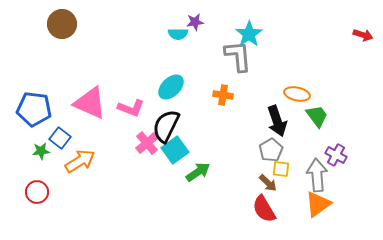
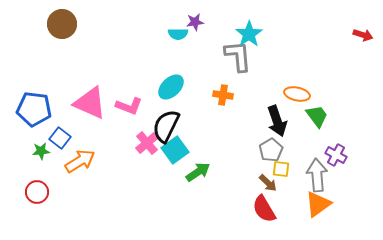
pink L-shape: moved 2 px left, 2 px up
